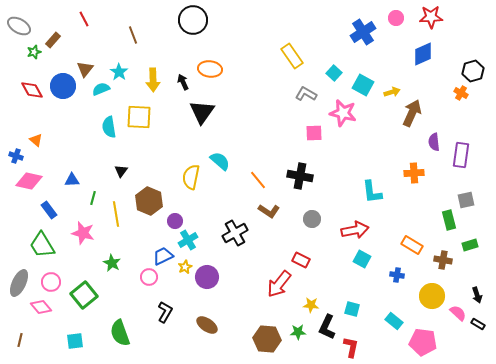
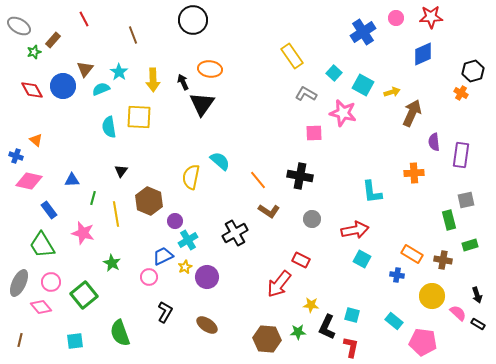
black triangle at (202, 112): moved 8 px up
orange rectangle at (412, 245): moved 9 px down
cyan square at (352, 309): moved 6 px down
